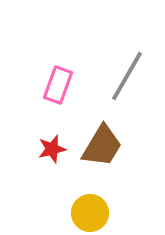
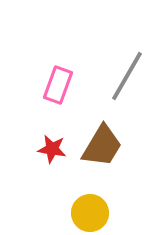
red star: rotated 24 degrees clockwise
